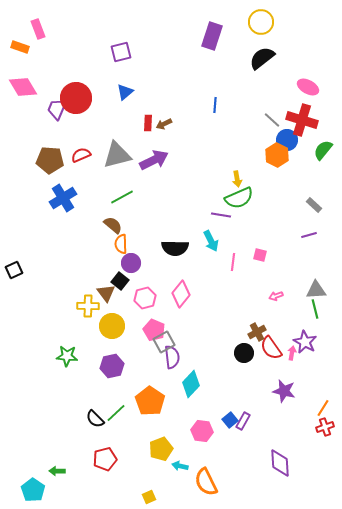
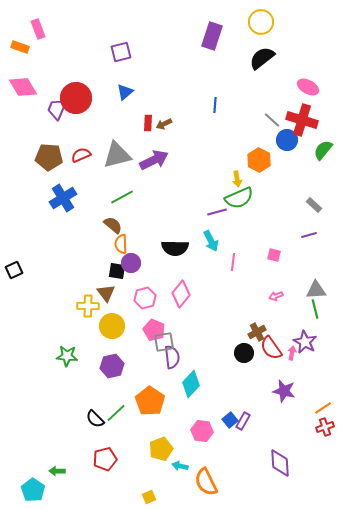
orange hexagon at (277, 155): moved 18 px left, 5 px down
brown pentagon at (50, 160): moved 1 px left, 3 px up
purple line at (221, 215): moved 4 px left, 3 px up; rotated 24 degrees counterclockwise
pink square at (260, 255): moved 14 px right
black square at (120, 281): moved 3 px left, 10 px up; rotated 30 degrees counterclockwise
gray square at (164, 342): rotated 20 degrees clockwise
orange line at (323, 408): rotated 24 degrees clockwise
